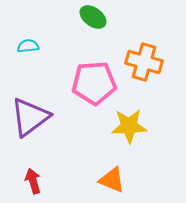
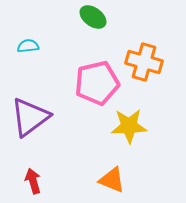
pink pentagon: moved 3 px right; rotated 9 degrees counterclockwise
